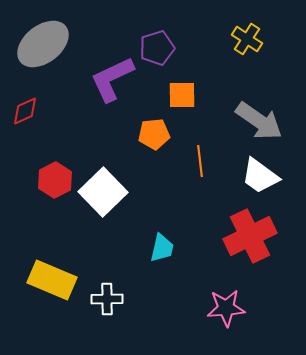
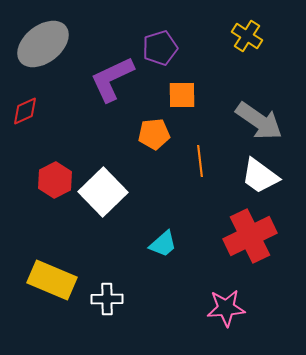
yellow cross: moved 3 px up
purple pentagon: moved 3 px right
cyan trapezoid: moved 1 px right, 4 px up; rotated 36 degrees clockwise
